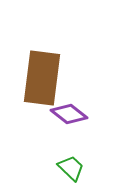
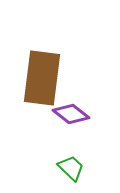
purple diamond: moved 2 px right
